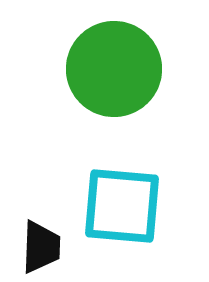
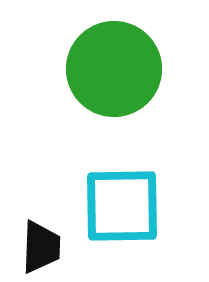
cyan square: rotated 6 degrees counterclockwise
